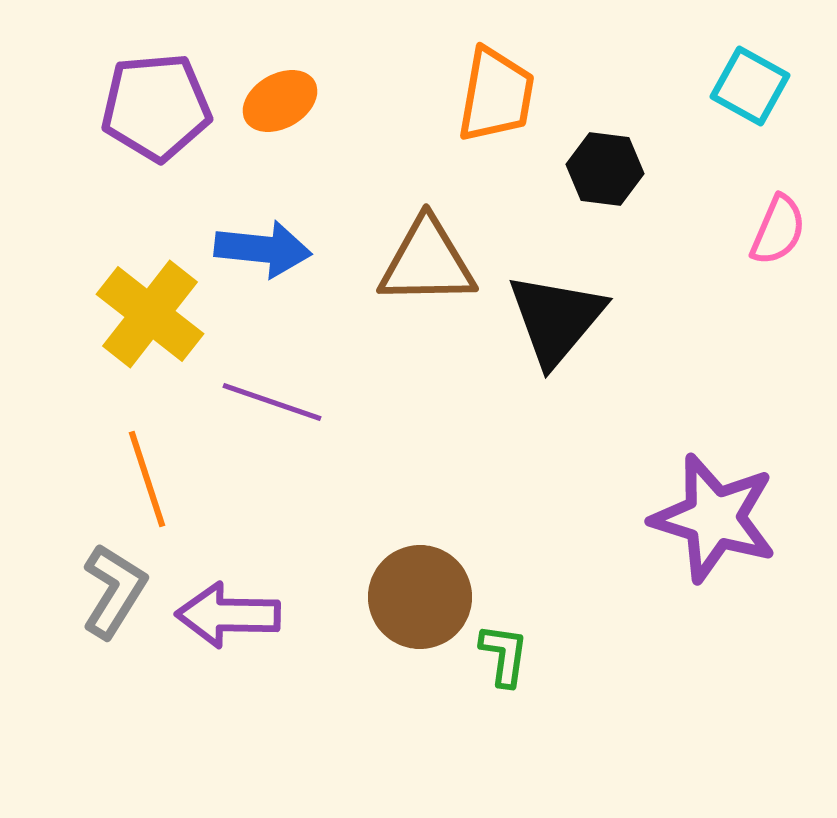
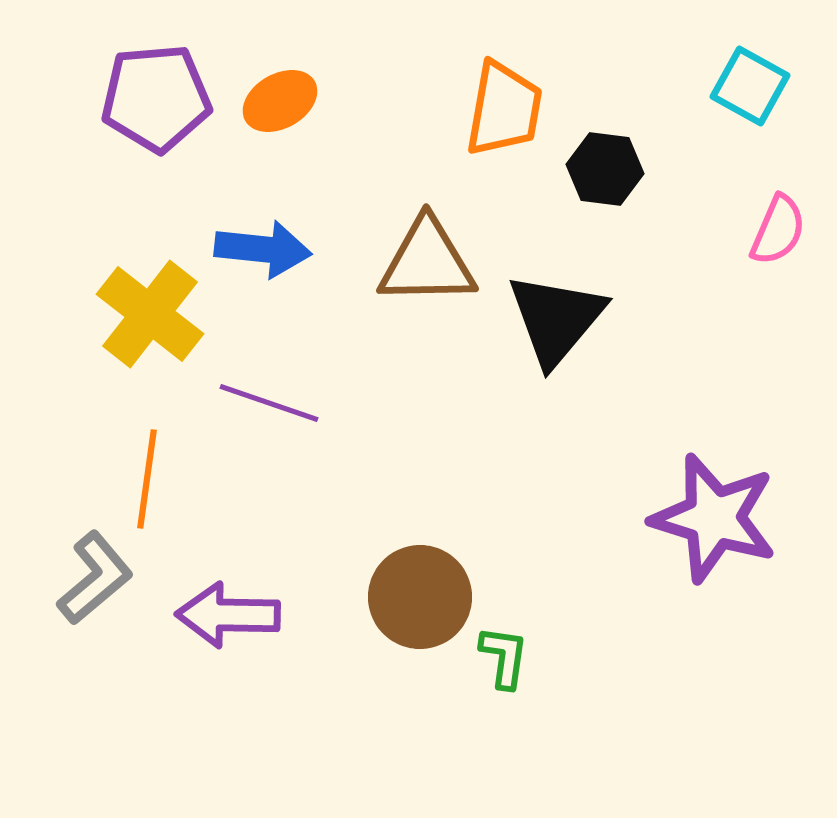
orange trapezoid: moved 8 px right, 14 px down
purple pentagon: moved 9 px up
purple line: moved 3 px left, 1 px down
orange line: rotated 26 degrees clockwise
gray L-shape: moved 19 px left, 13 px up; rotated 18 degrees clockwise
green L-shape: moved 2 px down
